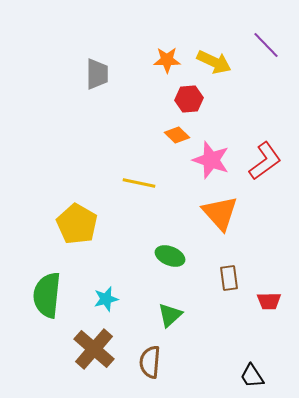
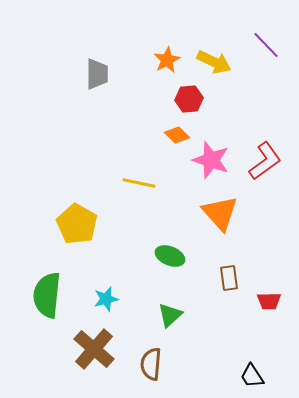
orange star: rotated 28 degrees counterclockwise
brown semicircle: moved 1 px right, 2 px down
